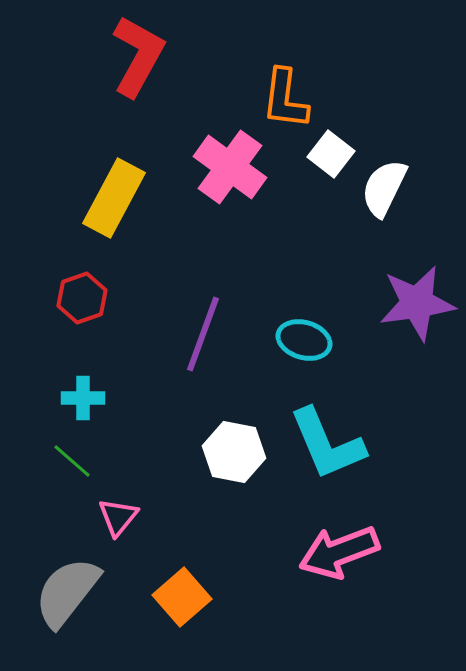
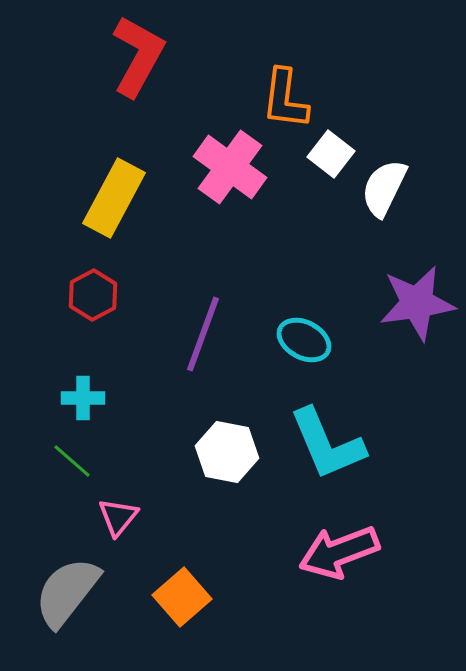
red hexagon: moved 11 px right, 3 px up; rotated 9 degrees counterclockwise
cyan ellipse: rotated 12 degrees clockwise
white hexagon: moved 7 px left
